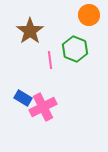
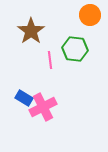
orange circle: moved 1 px right
brown star: moved 1 px right
green hexagon: rotated 15 degrees counterclockwise
blue rectangle: moved 1 px right
